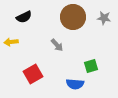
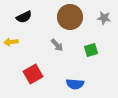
brown circle: moved 3 px left
green square: moved 16 px up
